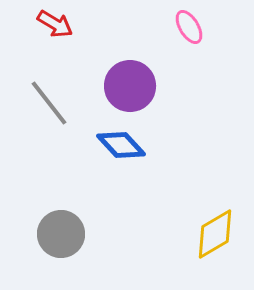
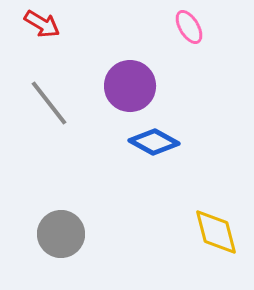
red arrow: moved 13 px left
blue diamond: moved 33 px right, 3 px up; rotated 18 degrees counterclockwise
yellow diamond: moved 1 px right, 2 px up; rotated 74 degrees counterclockwise
